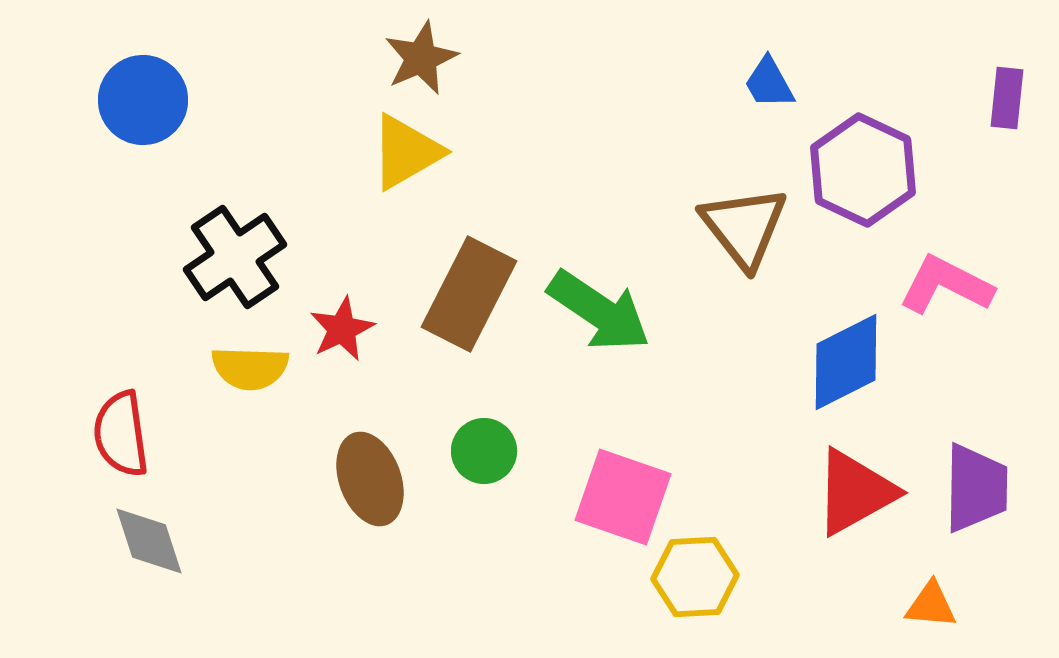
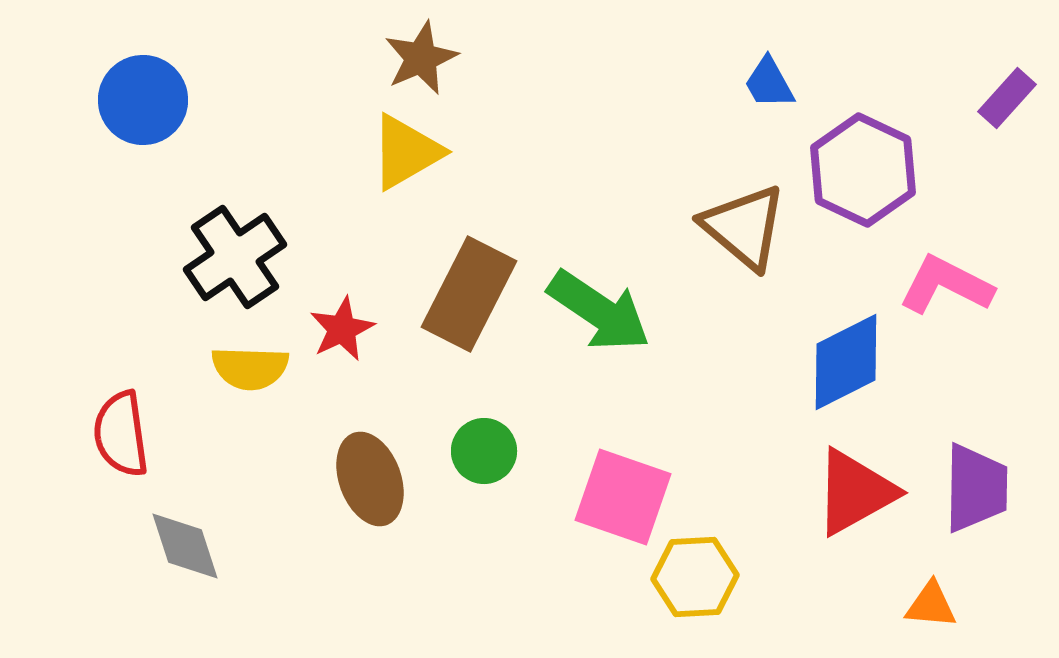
purple rectangle: rotated 36 degrees clockwise
brown triangle: rotated 12 degrees counterclockwise
gray diamond: moved 36 px right, 5 px down
